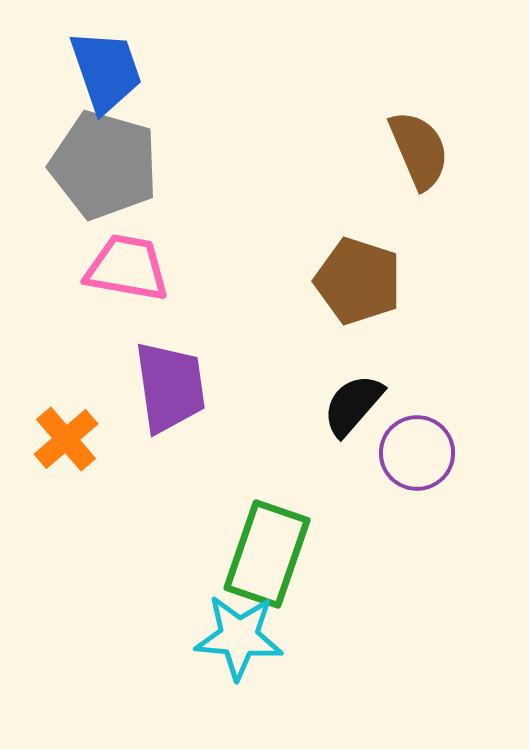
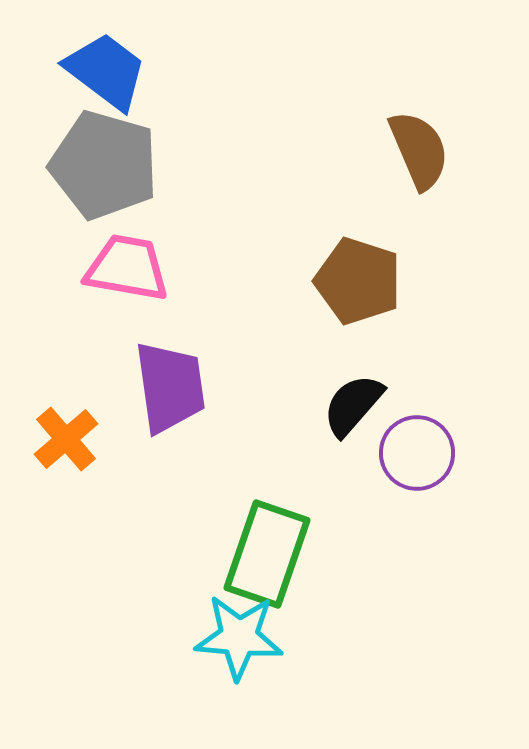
blue trapezoid: rotated 34 degrees counterclockwise
